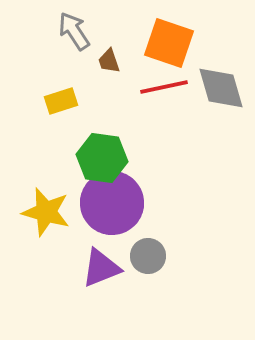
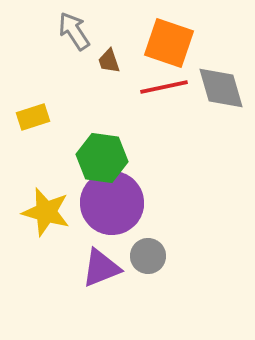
yellow rectangle: moved 28 px left, 16 px down
